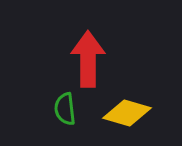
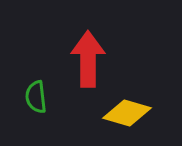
green semicircle: moved 29 px left, 12 px up
